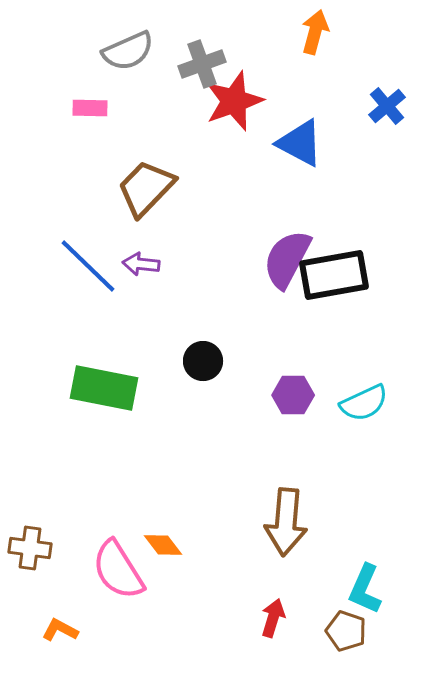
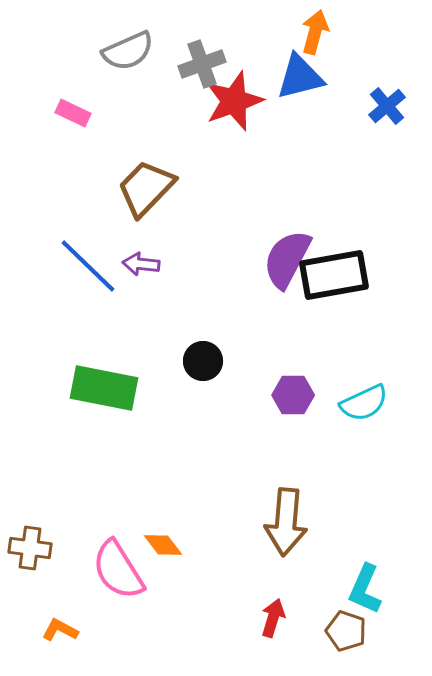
pink rectangle: moved 17 px left, 5 px down; rotated 24 degrees clockwise
blue triangle: moved 66 px up; rotated 42 degrees counterclockwise
